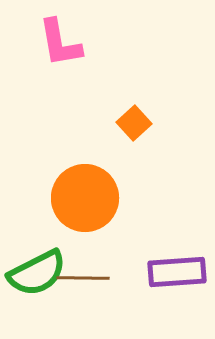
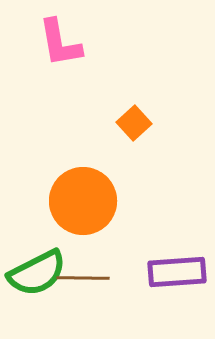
orange circle: moved 2 px left, 3 px down
